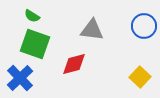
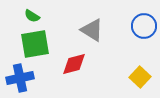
gray triangle: rotated 25 degrees clockwise
green square: rotated 28 degrees counterclockwise
blue cross: rotated 32 degrees clockwise
